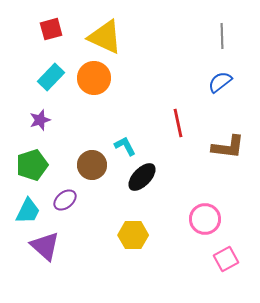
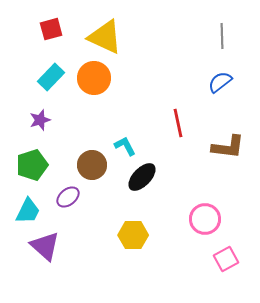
purple ellipse: moved 3 px right, 3 px up
